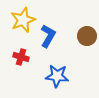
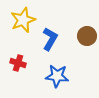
blue L-shape: moved 2 px right, 3 px down
red cross: moved 3 px left, 6 px down
